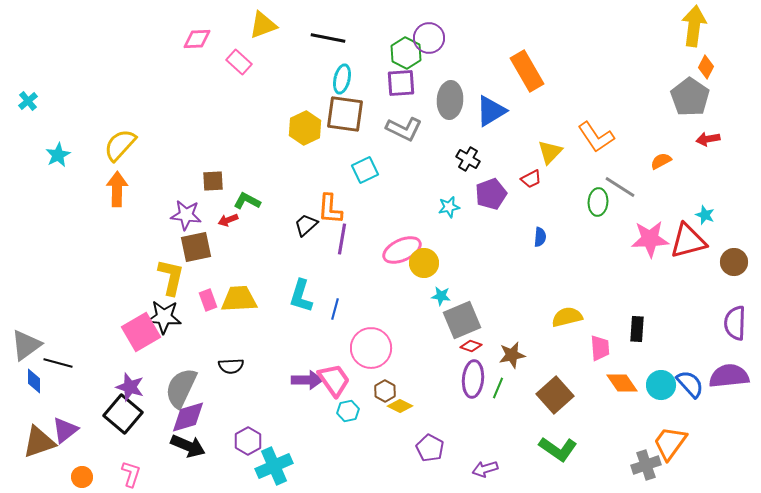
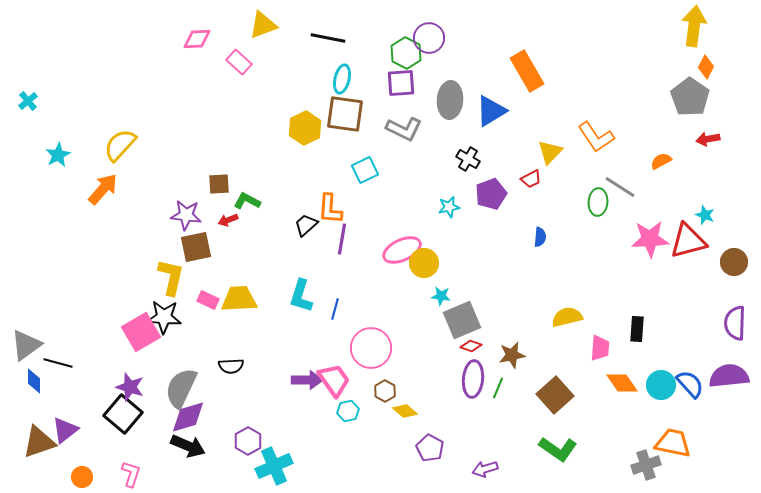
brown square at (213, 181): moved 6 px right, 3 px down
orange arrow at (117, 189): moved 14 px left; rotated 40 degrees clockwise
pink rectangle at (208, 300): rotated 45 degrees counterclockwise
pink trapezoid at (600, 348): rotated 8 degrees clockwise
yellow diamond at (400, 406): moved 5 px right, 5 px down; rotated 15 degrees clockwise
orange trapezoid at (670, 443): moved 3 px right; rotated 66 degrees clockwise
